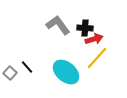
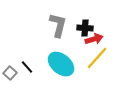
gray L-shape: rotated 50 degrees clockwise
cyan ellipse: moved 5 px left, 8 px up
